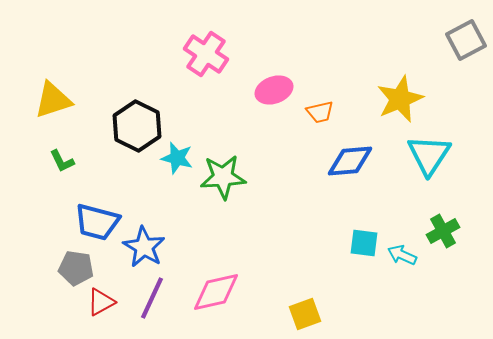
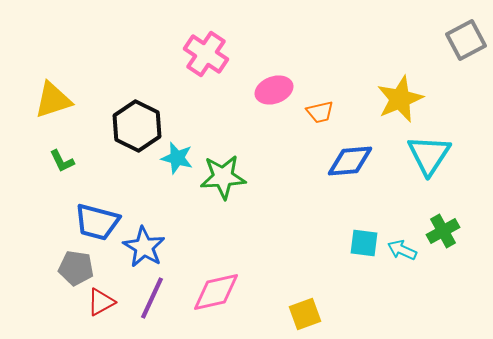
cyan arrow: moved 5 px up
